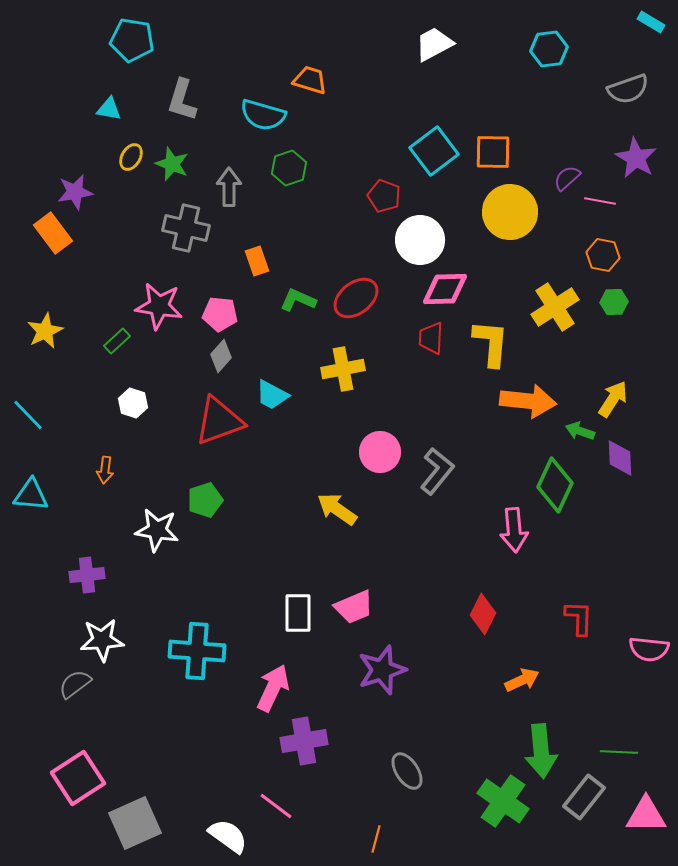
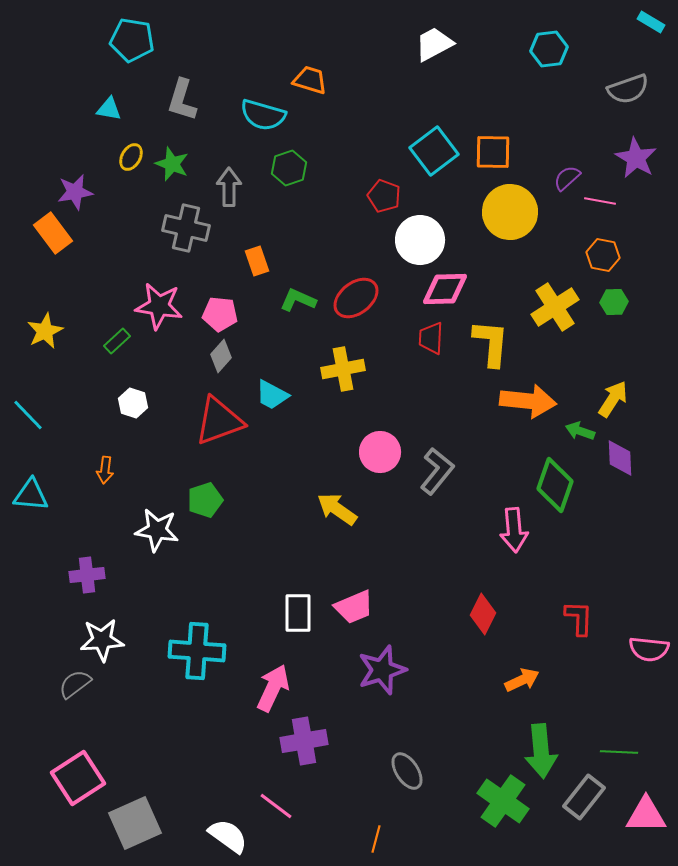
green diamond at (555, 485): rotated 6 degrees counterclockwise
